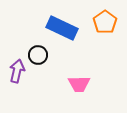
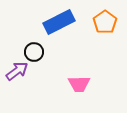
blue rectangle: moved 3 px left, 6 px up; rotated 52 degrees counterclockwise
black circle: moved 4 px left, 3 px up
purple arrow: rotated 40 degrees clockwise
